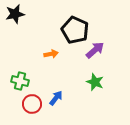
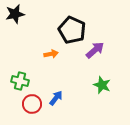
black pentagon: moved 3 px left
green star: moved 7 px right, 3 px down
